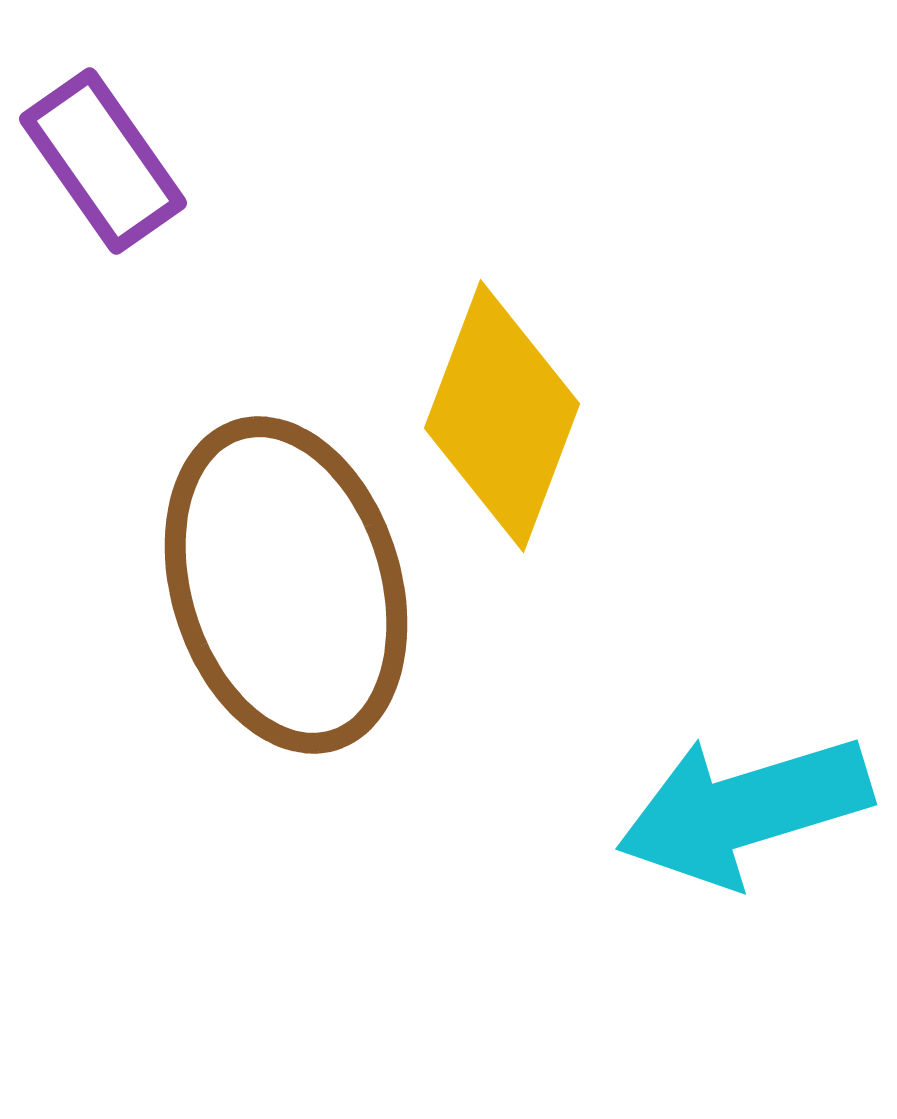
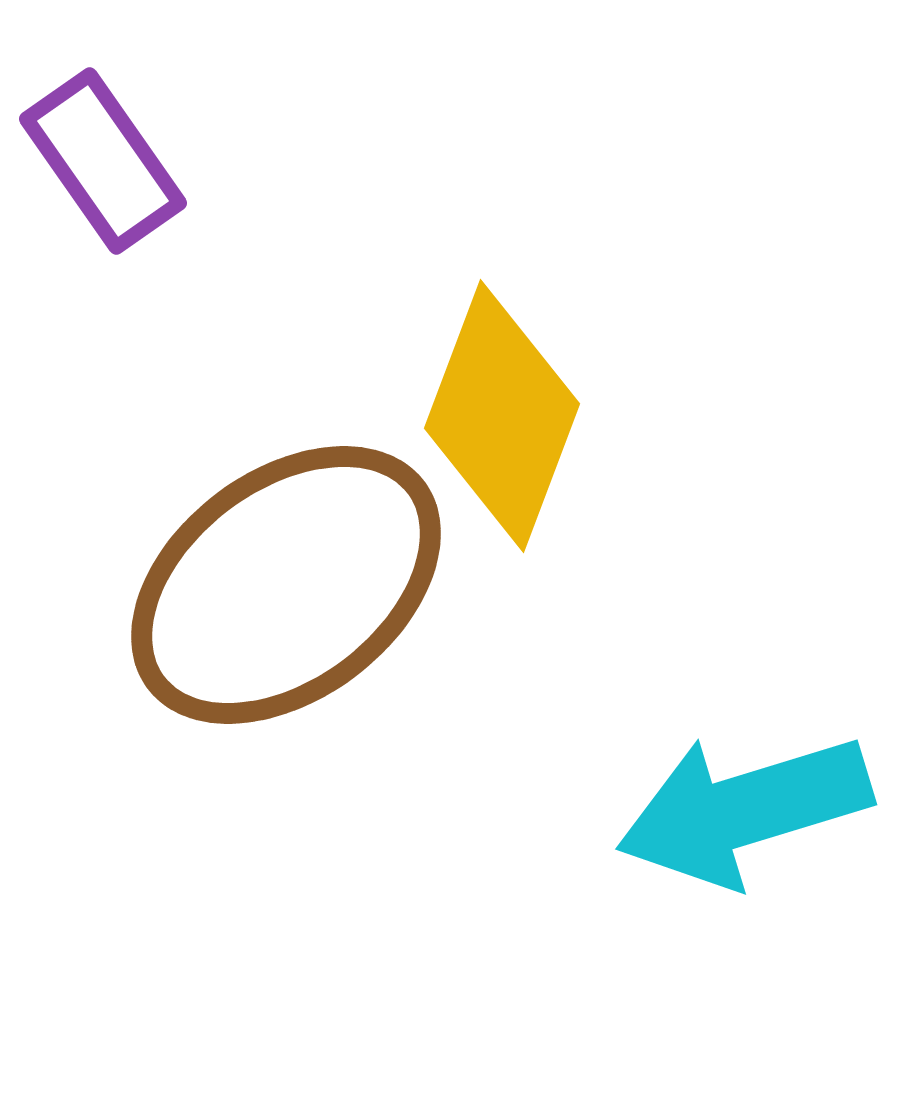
brown ellipse: rotated 70 degrees clockwise
